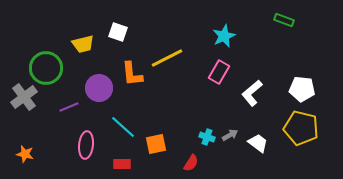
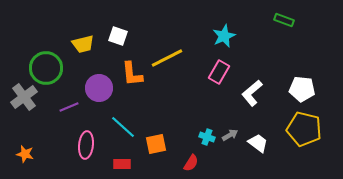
white square: moved 4 px down
yellow pentagon: moved 3 px right, 1 px down
